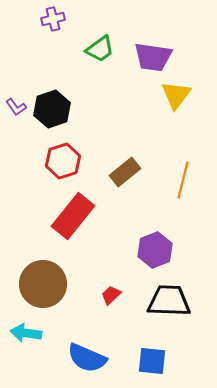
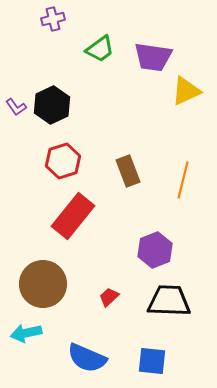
yellow triangle: moved 10 px right, 4 px up; rotated 28 degrees clockwise
black hexagon: moved 4 px up; rotated 6 degrees counterclockwise
brown rectangle: moved 3 px right, 1 px up; rotated 72 degrees counterclockwise
red trapezoid: moved 2 px left, 2 px down
cyan arrow: rotated 20 degrees counterclockwise
